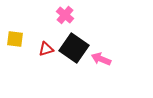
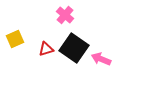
yellow square: rotated 30 degrees counterclockwise
